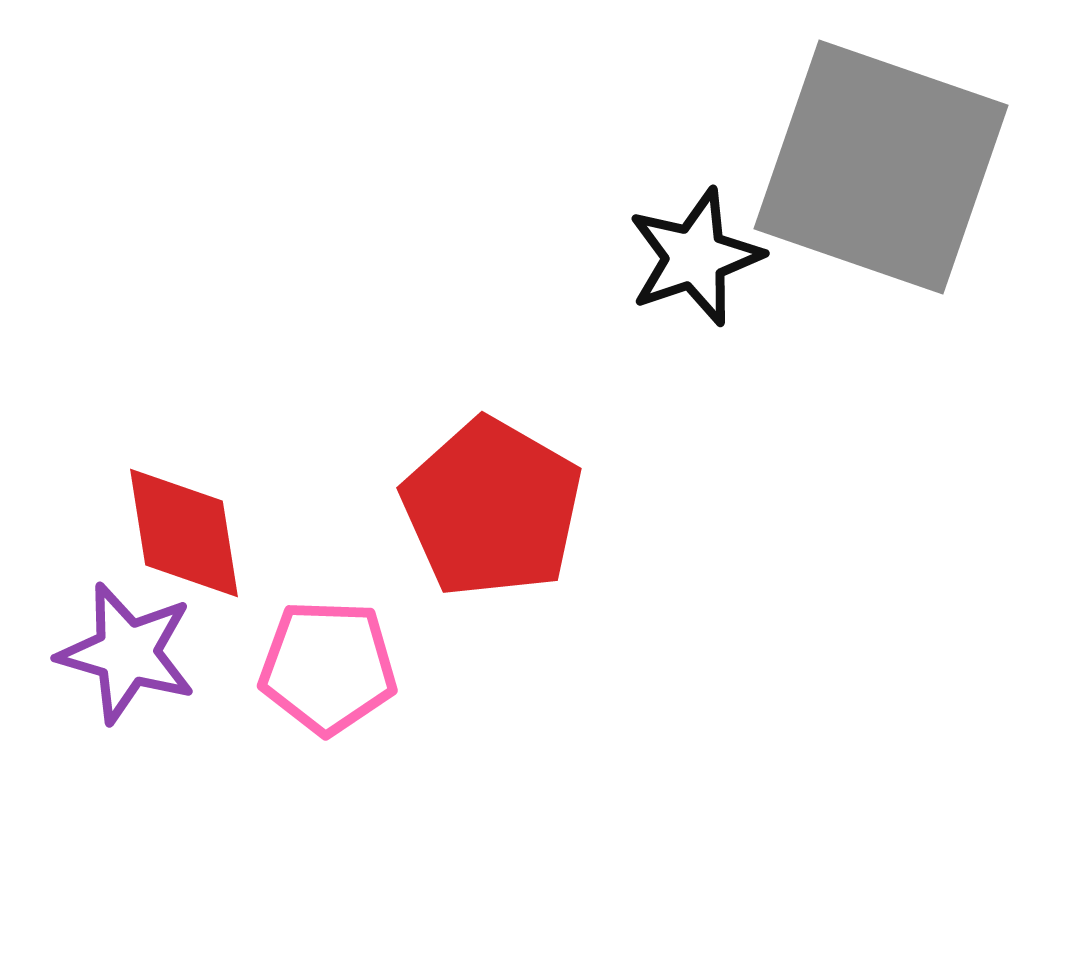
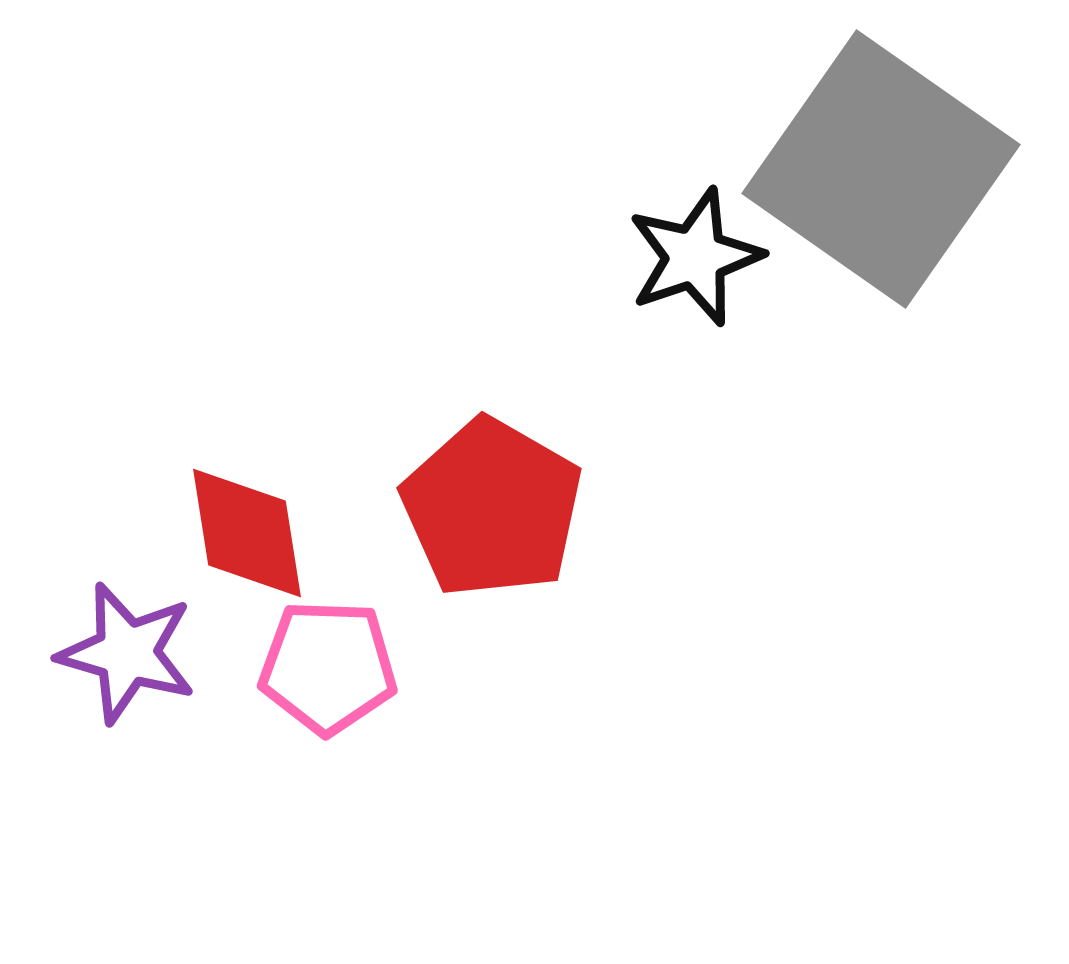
gray square: moved 2 px down; rotated 16 degrees clockwise
red diamond: moved 63 px right
